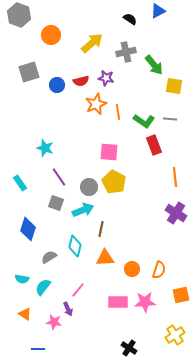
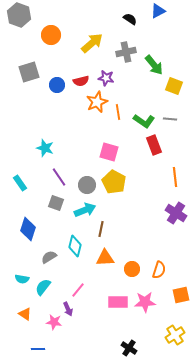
yellow square at (174, 86): rotated 12 degrees clockwise
orange star at (96, 104): moved 1 px right, 2 px up
pink square at (109, 152): rotated 12 degrees clockwise
gray circle at (89, 187): moved 2 px left, 2 px up
cyan arrow at (83, 210): moved 2 px right
